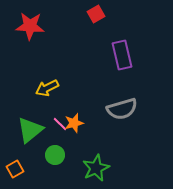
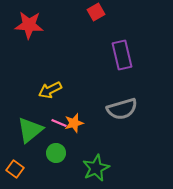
red square: moved 2 px up
red star: moved 1 px left, 1 px up
yellow arrow: moved 3 px right, 2 px down
pink line: moved 1 px left, 1 px up; rotated 21 degrees counterclockwise
green circle: moved 1 px right, 2 px up
orange square: rotated 24 degrees counterclockwise
